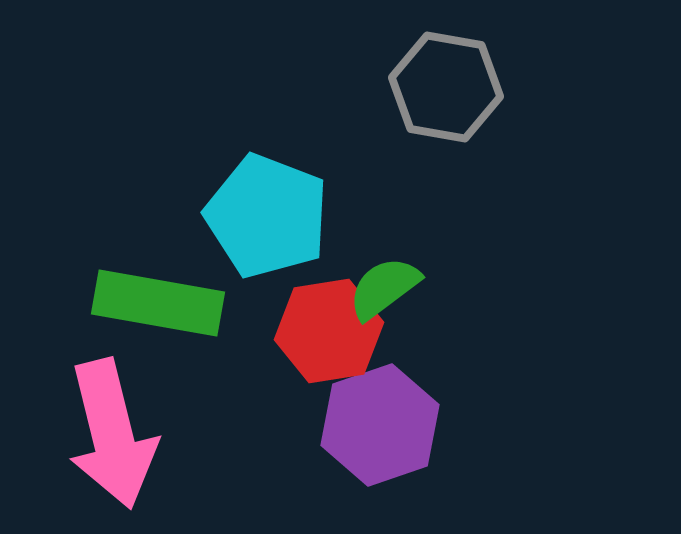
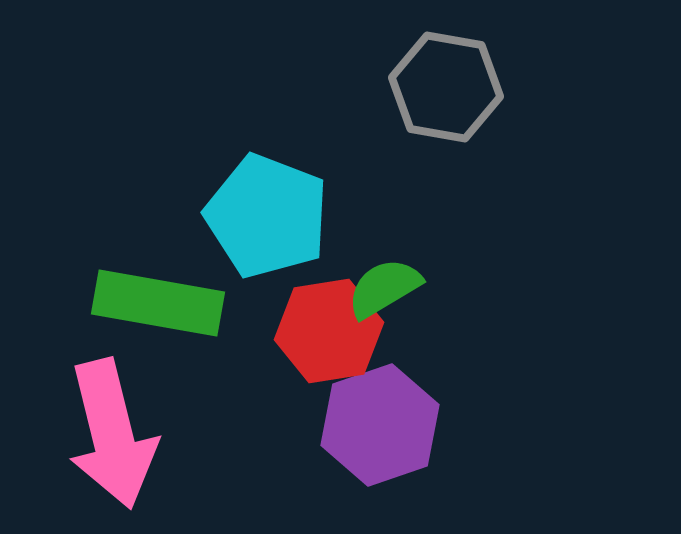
green semicircle: rotated 6 degrees clockwise
